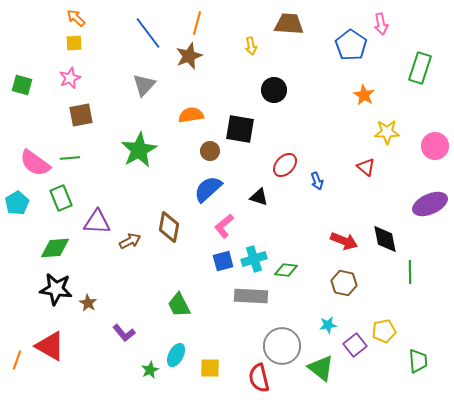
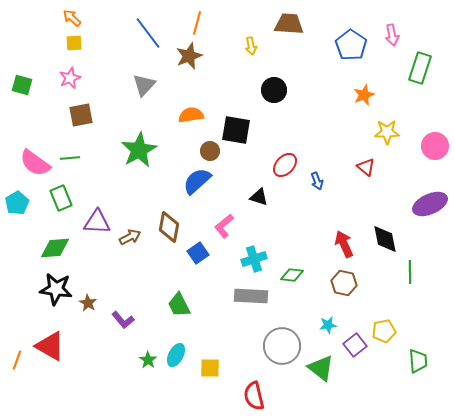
orange arrow at (76, 18): moved 4 px left
pink arrow at (381, 24): moved 11 px right, 11 px down
orange star at (364, 95): rotated 20 degrees clockwise
black square at (240, 129): moved 4 px left, 1 px down
blue semicircle at (208, 189): moved 11 px left, 8 px up
brown arrow at (130, 241): moved 4 px up
red arrow at (344, 241): moved 3 px down; rotated 136 degrees counterclockwise
blue square at (223, 261): moved 25 px left, 8 px up; rotated 20 degrees counterclockwise
green diamond at (286, 270): moved 6 px right, 5 px down
purple L-shape at (124, 333): moved 1 px left, 13 px up
green star at (150, 370): moved 2 px left, 10 px up; rotated 12 degrees counterclockwise
red semicircle at (259, 378): moved 5 px left, 18 px down
